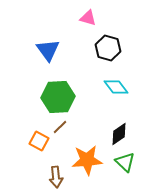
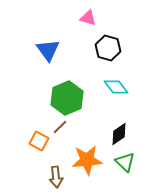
green hexagon: moved 9 px right, 1 px down; rotated 20 degrees counterclockwise
